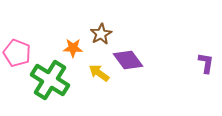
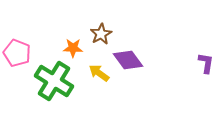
green cross: moved 4 px right, 1 px down
